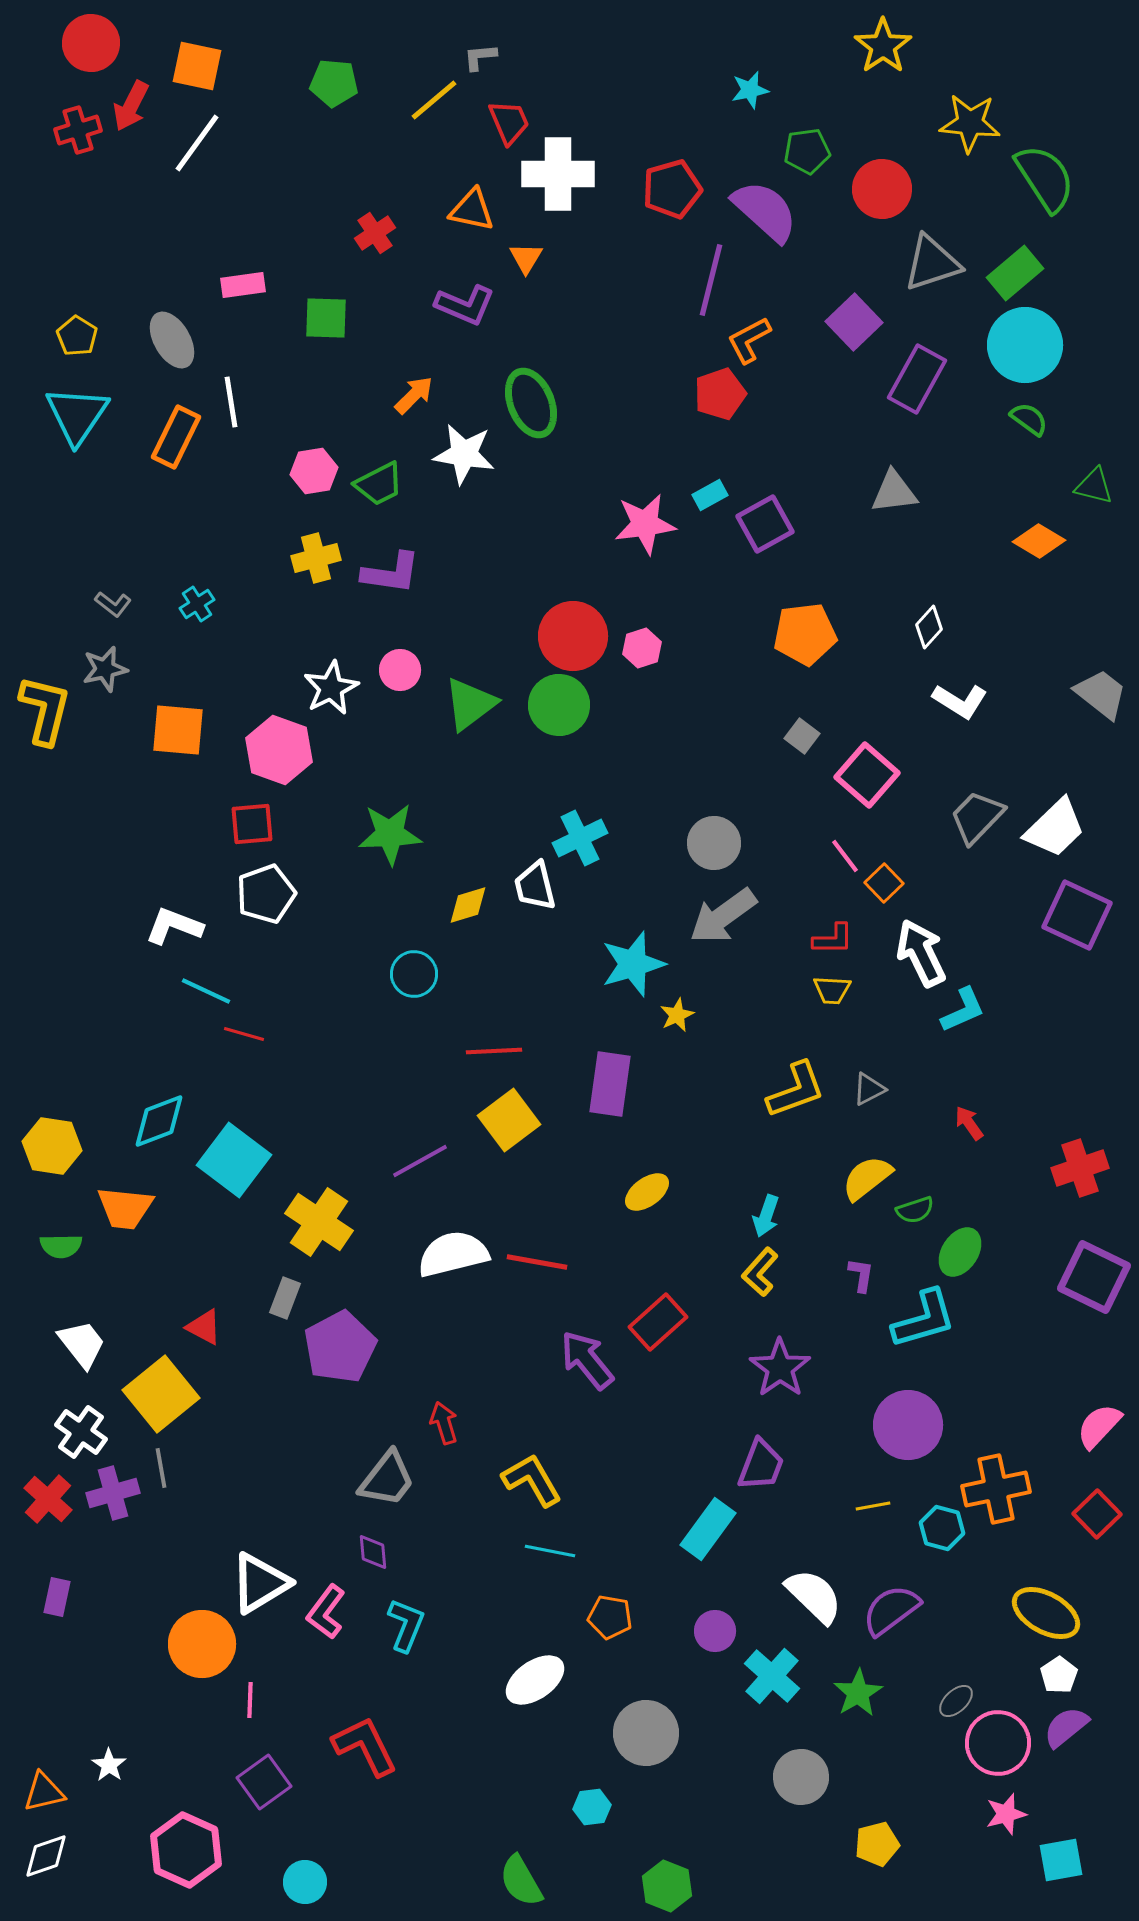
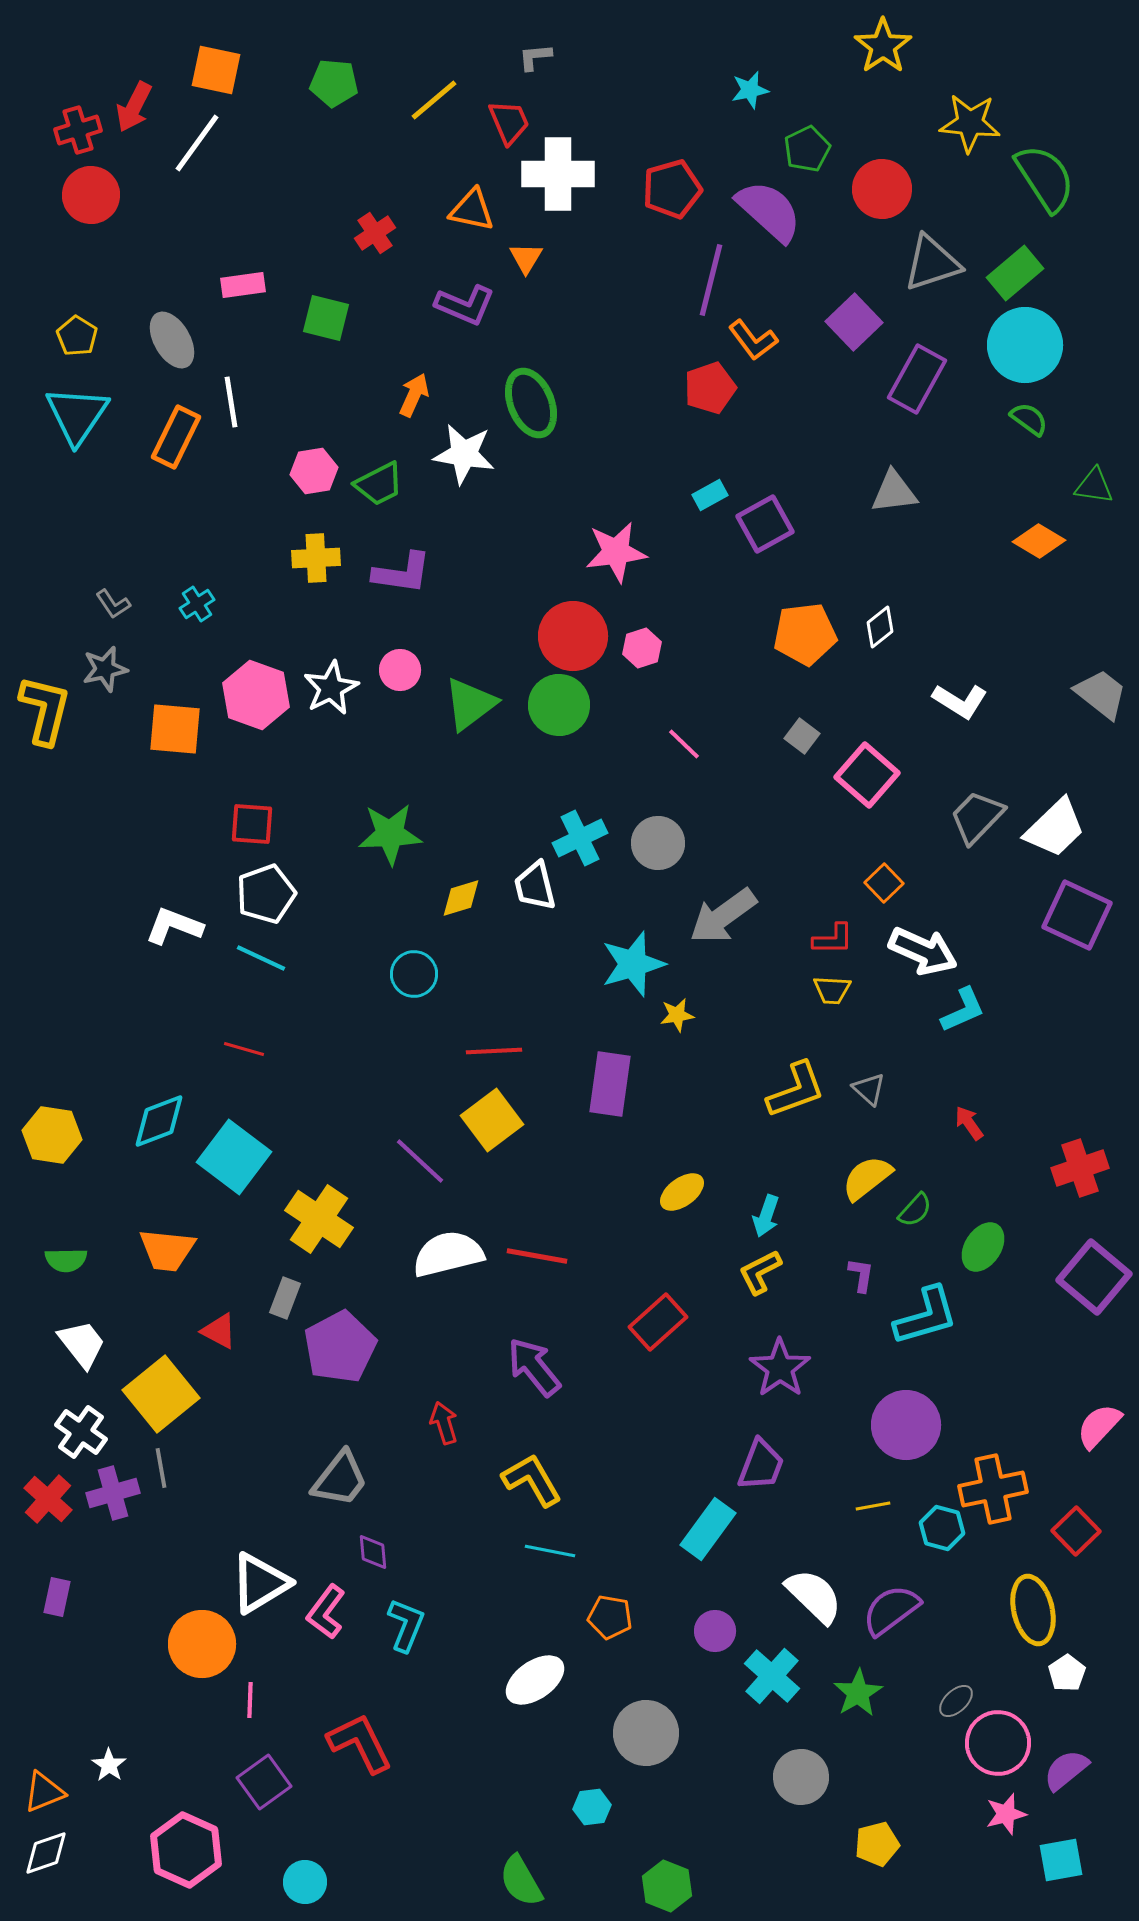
red circle at (91, 43): moved 152 px down
gray L-shape at (480, 57): moved 55 px right
orange square at (197, 66): moved 19 px right, 4 px down
red arrow at (131, 106): moved 3 px right, 1 px down
green pentagon at (807, 151): moved 2 px up; rotated 18 degrees counterclockwise
purple semicircle at (765, 211): moved 4 px right
green square at (326, 318): rotated 12 degrees clockwise
orange L-shape at (749, 340): moved 4 px right; rotated 99 degrees counterclockwise
red pentagon at (720, 394): moved 10 px left, 6 px up
orange arrow at (414, 395): rotated 21 degrees counterclockwise
green triangle at (1094, 486): rotated 6 degrees counterclockwise
pink star at (645, 524): moved 29 px left, 28 px down
yellow cross at (316, 558): rotated 12 degrees clockwise
purple L-shape at (391, 573): moved 11 px right
gray L-shape at (113, 604): rotated 18 degrees clockwise
white diamond at (929, 627): moved 49 px left; rotated 9 degrees clockwise
orange square at (178, 730): moved 3 px left, 1 px up
pink hexagon at (279, 750): moved 23 px left, 55 px up
red square at (252, 824): rotated 9 degrees clockwise
gray circle at (714, 843): moved 56 px left
pink line at (845, 856): moved 161 px left, 112 px up; rotated 9 degrees counterclockwise
yellow diamond at (468, 905): moved 7 px left, 7 px up
white arrow at (921, 953): moved 2 px right, 2 px up; rotated 140 degrees clockwise
cyan line at (206, 991): moved 55 px right, 33 px up
yellow star at (677, 1015): rotated 16 degrees clockwise
red line at (244, 1034): moved 15 px down
gray triangle at (869, 1089): rotated 51 degrees counterclockwise
yellow square at (509, 1120): moved 17 px left
yellow hexagon at (52, 1146): moved 11 px up
cyan square at (234, 1160): moved 3 px up
purple line at (420, 1161): rotated 72 degrees clockwise
yellow ellipse at (647, 1192): moved 35 px right
orange trapezoid at (125, 1208): moved 42 px right, 42 px down
green semicircle at (915, 1210): rotated 30 degrees counterclockwise
yellow cross at (319, 1222): moved 3 px up
green semicircle at (61, 1246): moved 5 px right, 14 px down
green ellipse at (960, 1252): moved 23 px right, 5 px up
white semicircle at (453, 1254): moved 5 px left
red line at (537, 1262): moved 6 px up
yellow L-shape at (760, 1272): rotated 21 degrees clockwise
purple square at (1094, 1277): rotated 14 degrees clockwise
cyan L-shape at (924, 1319): moved 2 px right, 3 px up
red triangle at (204, 1327): moved 15 px right, 4 px down
purple arrow at (587, 1360): moved 53 px left, 7 px down
purple circle at (908, 1425): moved 2 px left
gray trapezoid at (387, 1479): moved 47 px left
orange cross at (996, 1489): moved 3 px left
red square at (1097, 1514): moved 21 px left, 17 px down
yellow ellipse at (1046, 1613): moved 13 px left, 3 px up; rotated 48 degrees clockwise
white pentagon at (1059, 1675): moved 8 px right, 2 px up
purple semicircle at (1066, 1727): moved 43 px down
red L-shape at (365, 1746): moved 5 px left, 3 px up
orange triangle at (44, 1792): rotated 9 degrees counterclockwise
white diamond at (46, 1856): moved 3 px up
